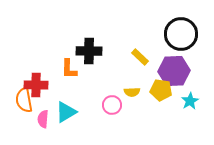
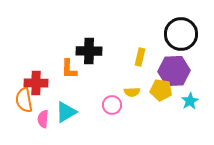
yellow rectangle: rotated 60 degrees clockwise
red cross: moved 2 px up
